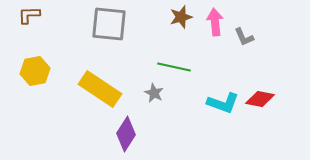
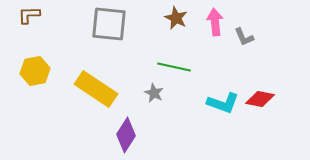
brown star: moved 5 px left, 1 px down; rotated 30 degrees counterclockwise
yellow rectangle: moved 4 px left
purple diamond: moved 1 px down
